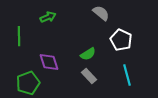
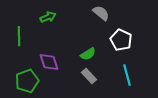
green pentagon: moved 1 px left, 2 px up
